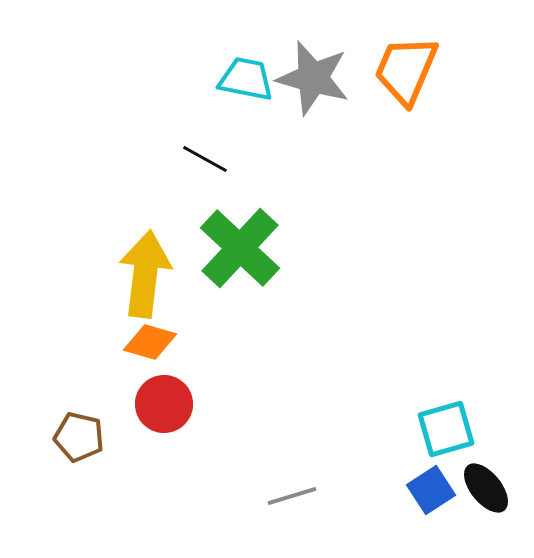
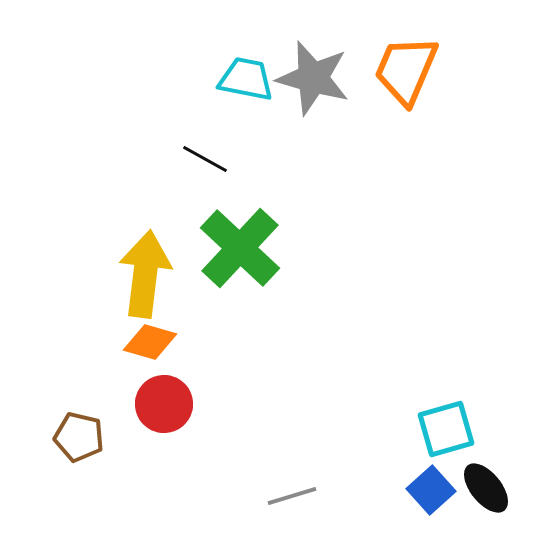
blue square: rotated 9 degrees counterclockwise
